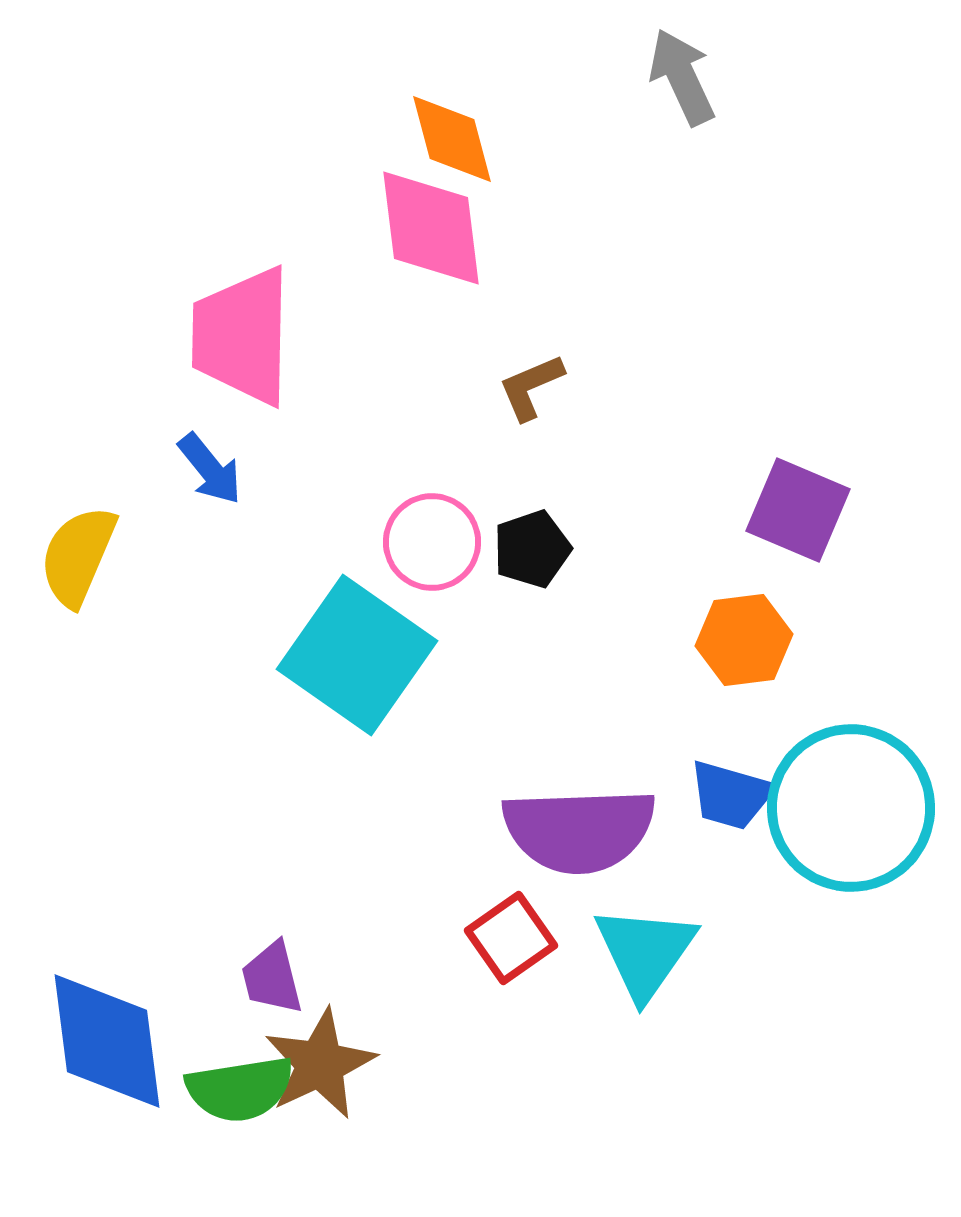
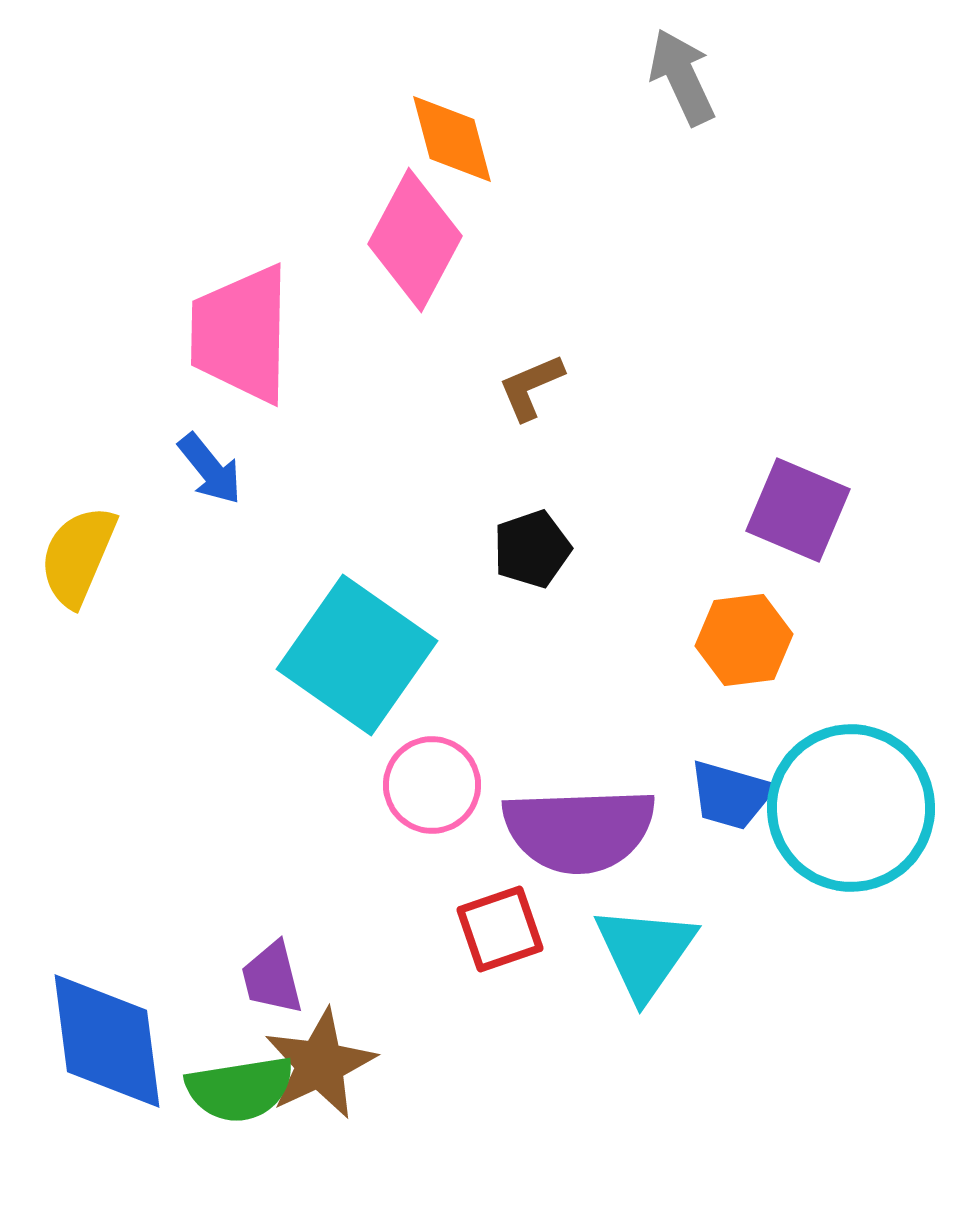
pink diamond: moved 16 px left, 12 px down; rotated 35 degrees clockwise
pink trapezoid: moved 1 px left, 2 px up
pink circle: moved 243 px down
red square: moved 11 px left, 9 px up; rotated 16 degrees clockwise
